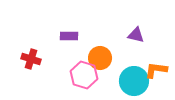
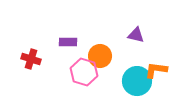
purple rectangle: moved 1 px left, 6 px down
orange circle: moved 2 px up
pink hexagon: moved 3 px up
cyan circle: moved 3 px right
